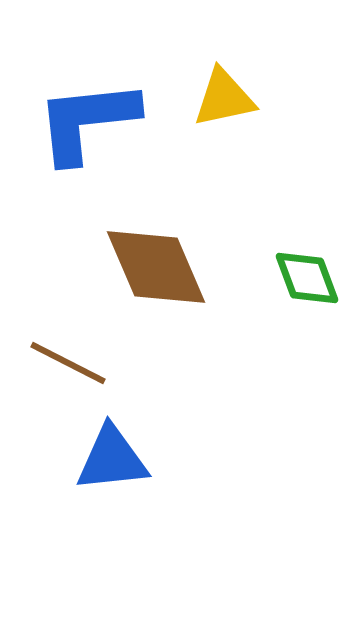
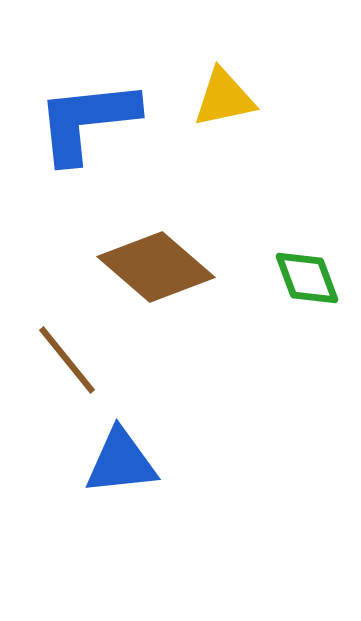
brown diamond: rotated 26 degrees counterclockwise
brown line: moved 1 px left, 3 px up; rotated 24 degrees clockwise
blue triangle: moved 9 px right, 3 px down
